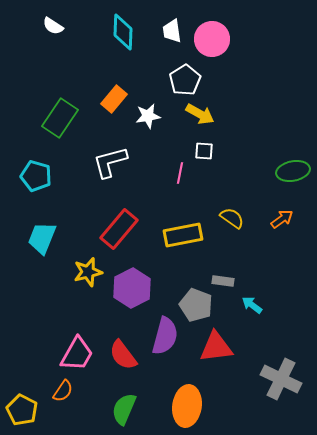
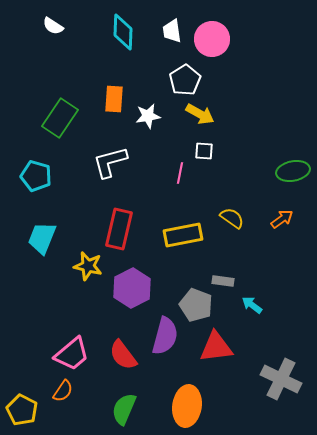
orange rectangle: rotated 36 degrees counterclockwise
red rectangle: rotated 27 degrees counterclockwise
yellow star: moved 6 px up; rotated 28 degrees clockwise
pink trapezoid: moved 5 px left; rotated 21 degrees clockwise
